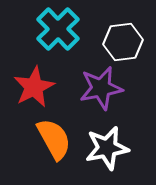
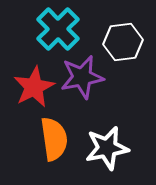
purple star: moved 19 px left, 11 px up
orange semicircle: rotated 21 degrees clockwise
